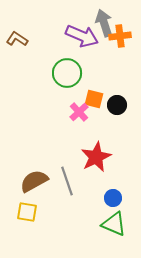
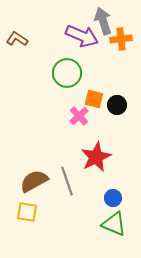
gray arrow: moved 1 px left, 2 px up
orange cross: moved 1 px right, 3 px down
pink cross: moved 4 px down
